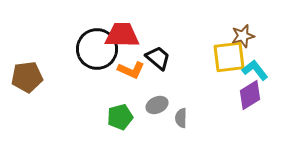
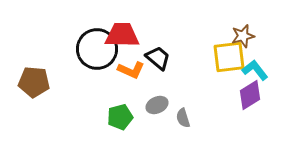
brown pentagon: moved 7 px right, 5 px down; rotated 12 degrees clockwise
gray semicircle: moved 2 px right; rotated 18 degrees counterclockwise
